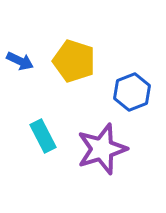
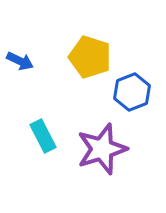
yellow pentagon: moved 16 px right, 4 px up
